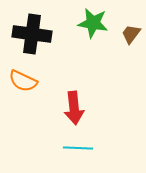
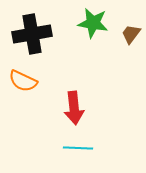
black cross: rotated 18 degrees counterclockwise
